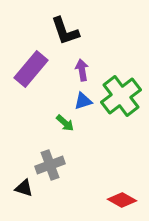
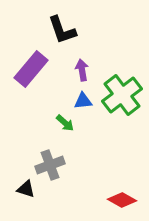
black L-shape: moved 3 px left, 1 px up
green cross: moved 1 px right, 1 px up
blue triangle: rotated 12 degrees clockwise
black triangle: moved 2 px right, 1 px down
